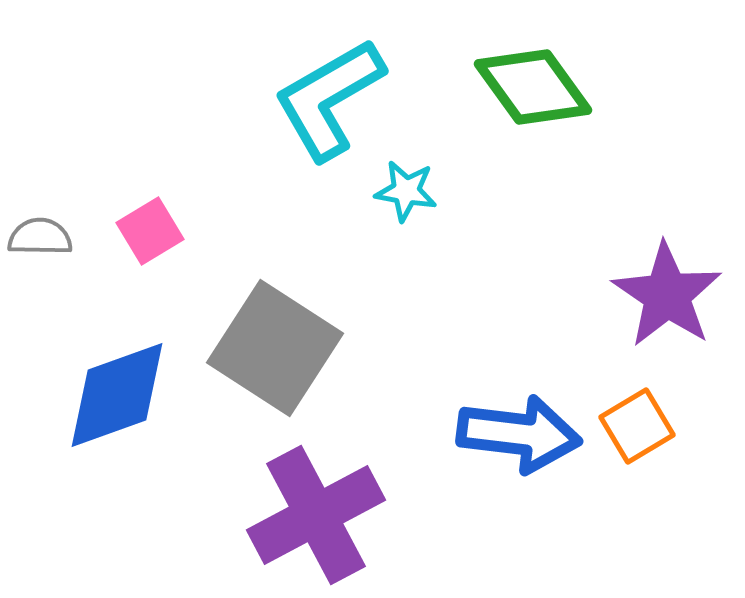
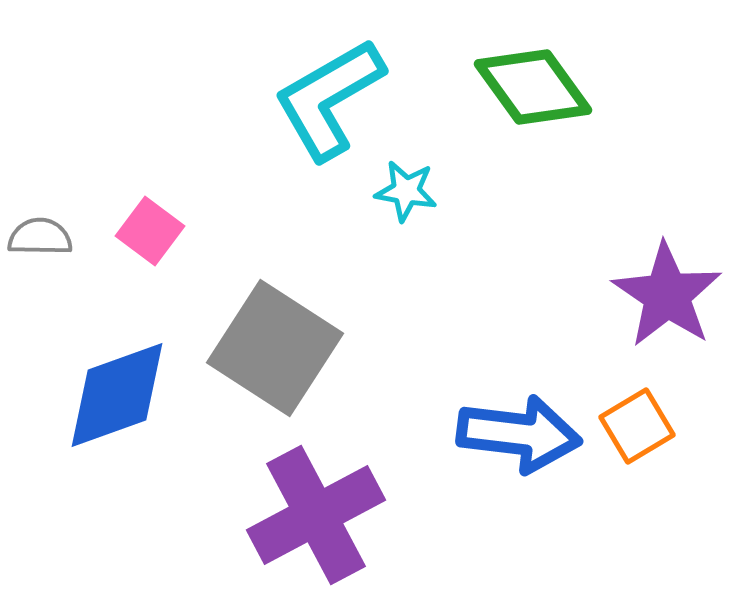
pink square: rotated 22 degrees counterclockwise
